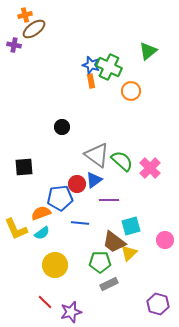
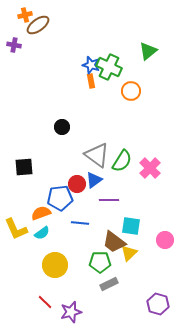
brown ellipse: moved 4 px right, 4 px up
green semicircle: rotated 80 degrees clockwise
cyan square: rotated 24 degrees clockwise
